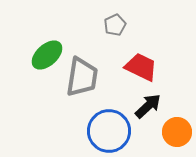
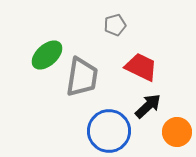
gray pentagon: rotated 10 degrees clockwise
